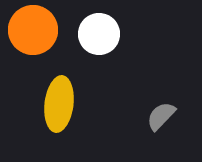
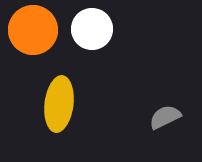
white circle: moved 7 px left, 5 px up
gray semicircle: moved 4 px right, 1 px down; rotated 20 degrees clockwise
